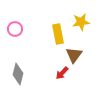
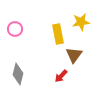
red arrow: moved 1 px left, 3 px down
